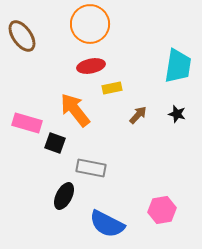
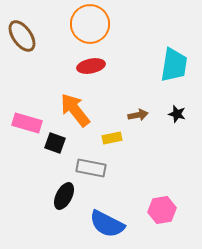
cyan trapezoid: moved 4 px left, 1 px up
yellow rectangle: moved 50 px down
brown arrow: rotated 36 degrees clockwise
